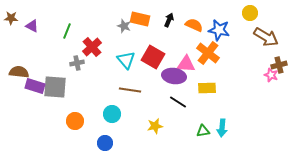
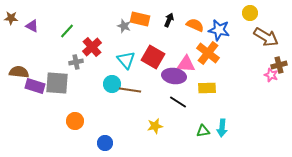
orange semicircle: moved 1 px right
green line: rotated 21 degrees clockwise
gray cross: moved 1 px left, 1 px up
gray square: moved 2 px right, 4 px up
cyan circle: moved 30 px up
